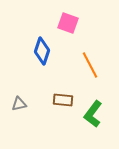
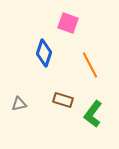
blue diamond: moved 2 px right, 2 px down
brown rectangle: rotated 12 degrees clockwise
